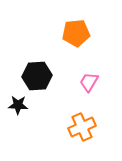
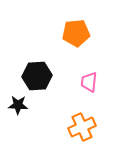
pink trapezoid: rotated 25 degrees counterclockwise
